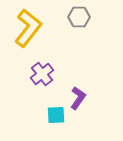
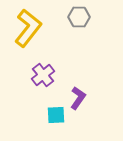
purple cross: moved 1 px right, 1 px down
